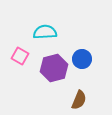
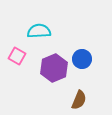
cyan semicircle: moved 6 px left, 1 px up
pink square: moved 3 px left
purple hexagon: rotated 8 degrees counterclockwise
